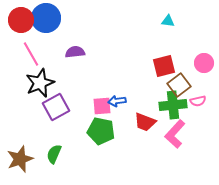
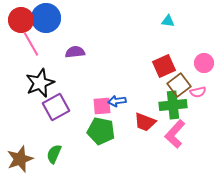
pink line: moved 10 px up
red square: rotated 10 degrees counterclockwise
pink semicircle: moved 9 px up
